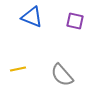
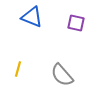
purple square: moved 1 px right, 2 px down
yellow line: rotated 63 degrees counterclockwise
